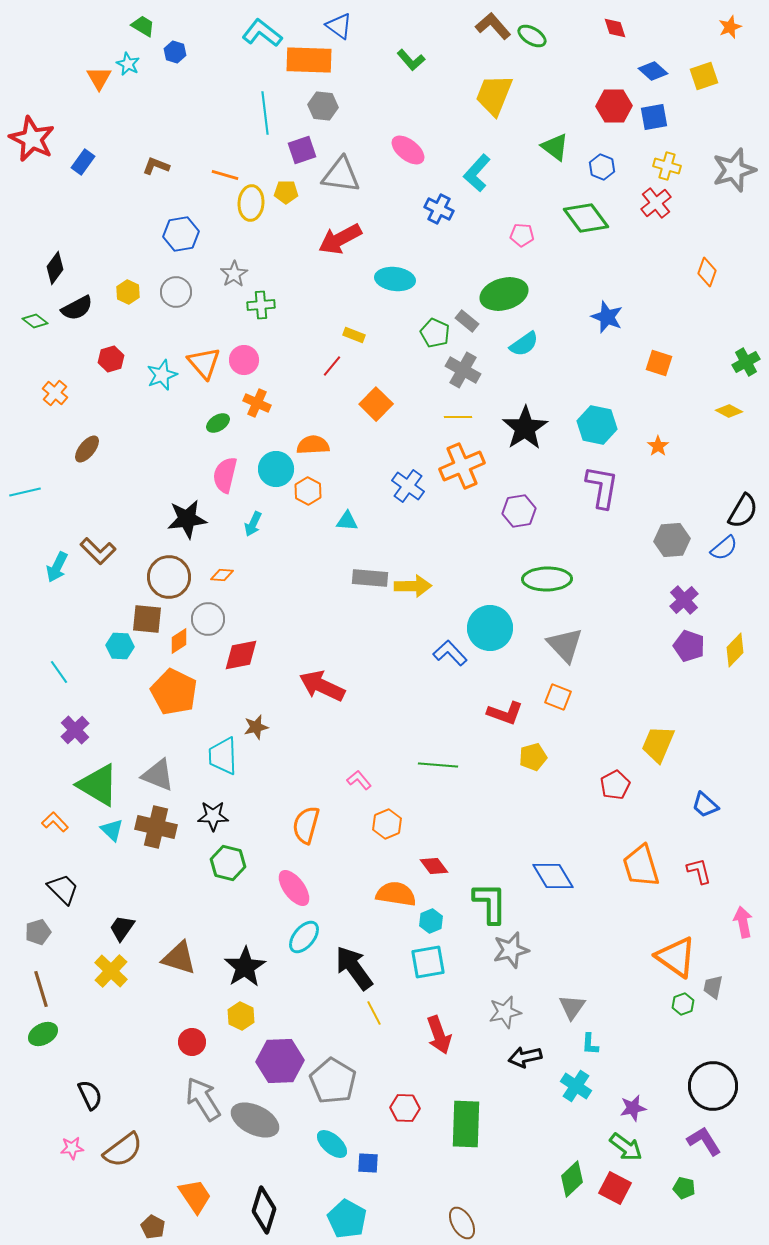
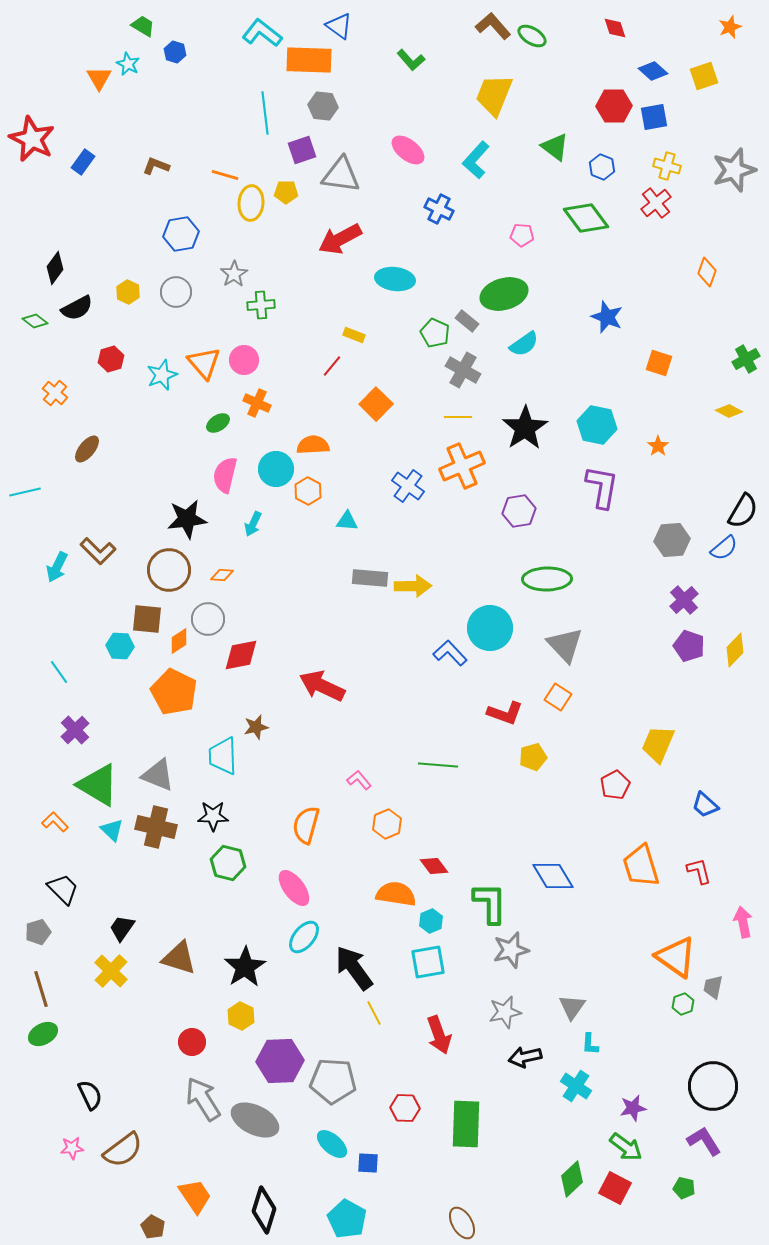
cyan L-shape at (477, 173): moved 1 px left, 13 px up
green cross at (746, 362): moved 3 px up
brown circle at (169, 577): moved 7 px up
orange square at (558, 697): rotated 12 degrees clockwise
gray pentagon at (333, 1081): rotated 27 degrees counterclockwise
